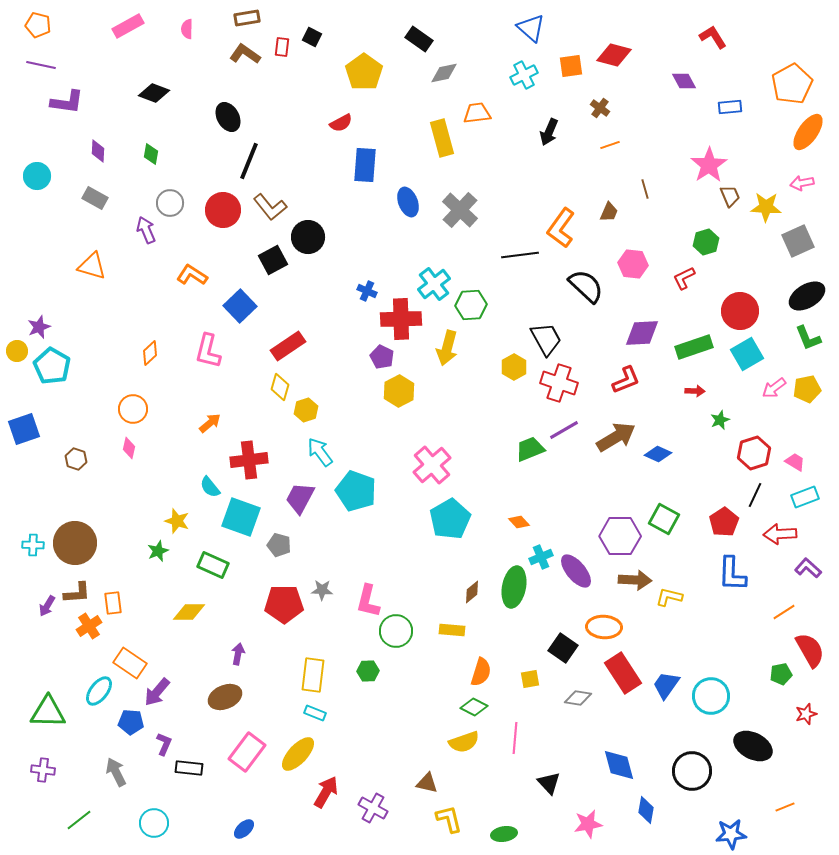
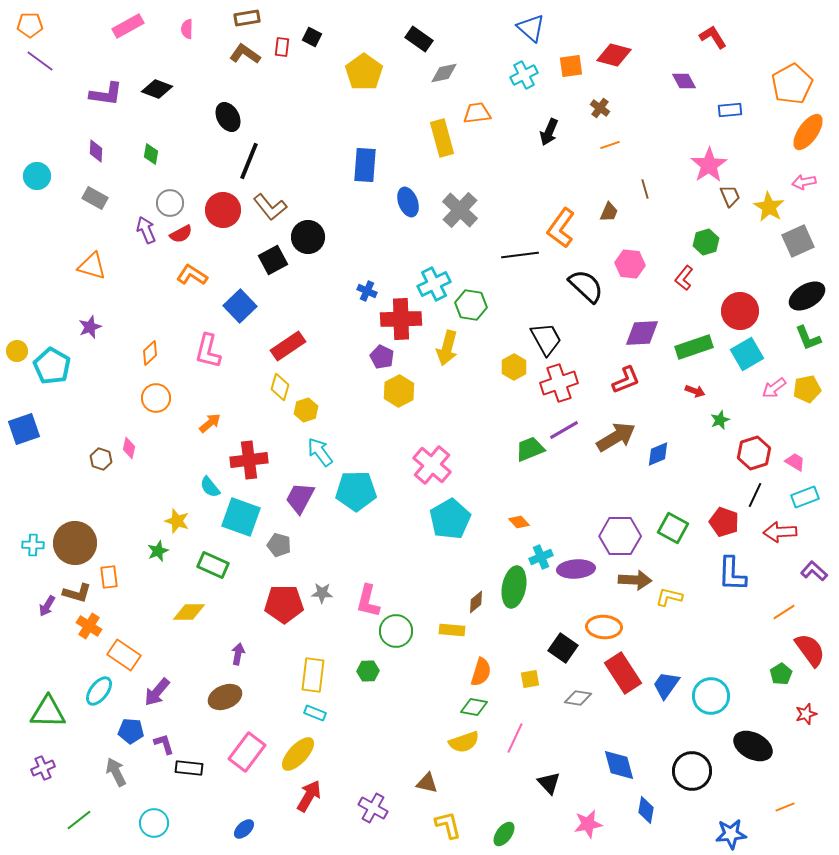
orange pentagon at (38, 25): moved 8 px left; rotated 15 degrees counterclockwise
purple line at (41, 65): moved 1 px left, 4 px up; rotated 24 degrees clockwise
black diamond at (154, 93): moved 3 px right, 4 px up
purple L-shape at (67, 102): moved 39 px right, 8 px up
blue rectangle at (730, 107): moved 3 px down
red semicircle at (341, 123): moved 160 px left, 111 px down
purple diamond at (98, 151): moved 2 px left
pink arrow at (802, 183): moved 2 px right, 1 px up
yellow star at (766, 207): moved 3 px right; rotated 28 degrees clockwise
pink hexagon at (633, 264): moved 3 px left
red L-shape at (684, 278): rotated 25 degrees counterclockwise
cyan cross at (434, 284): rotated 12 degrees clockwise
green hexagon at (471, 305): rotated 12 degrees clockwise
purple star at (39, 327): moved 51 px right
red cross at (559, 383): rotated 36 degrees counterclockwise
red arrow at (695, 391): rotated 18 degrees clockwise
orange circle at (133, 409): moved 23 px right, 11 px up
blue diamond at (658, 454): rotated 48 degrees counterclockwise
brown hexagon at (76, 459): moved 25 px right
pink cross at (432, 465): rotated 9 degrees counterclockwise
cyan pentagon at (356, 491): rotated 21 degrees counterclockwise
green square at (664, 519): moved 9 px right, 9 px down
red pentagon at (724, 522): rotated 20 degrees counterclockwise
red arrow at (780, 534): moved 2 px up
purple L-shape at (808, 568): moved 6 px right, 3 px down
purple ellipse at (576, 571): moved 2 px up; rotated 54 degrees counterclockwise
gray star at (322, 590): moved 3 px down
brown diamond at (472, 592): moved 4 px right, 10 px down
brown L-shape at (77, 593): rotated 20 degrees clockwise
orange rectangle at (113, 603): moved 4 px left, 26 px up
orange cross at (89, 626): rotated 25 degrees counterclockwise
red semicircle at (810, 650): rotated 6 degrees counterclockwise
orange rectangle at (130, 663): moved 6 px left, 8 px up
green pentagon at (781, 674): rotated 20 degrees counterclockwise
green diamond at (474, 707): rotated 16 degrees counterclockwise
blue pentagon at (131, 722): moved 9 px down
pink line at (515, 738): rotated 20 degrees clockwise
purple L-shape at (164, 744): rotated 40 degrees counterclockwise
purple cross at (43, 770): moved 2 px up; rotated 30 degrees counterclockwise
red arrow at (326, 792): moved 17 px left, 4 px down
yellow L-shape at (449, 819): moved 1 px left, 6 px down
green ellipse at (504, 834): rotated 45 degrees counterclockwise
